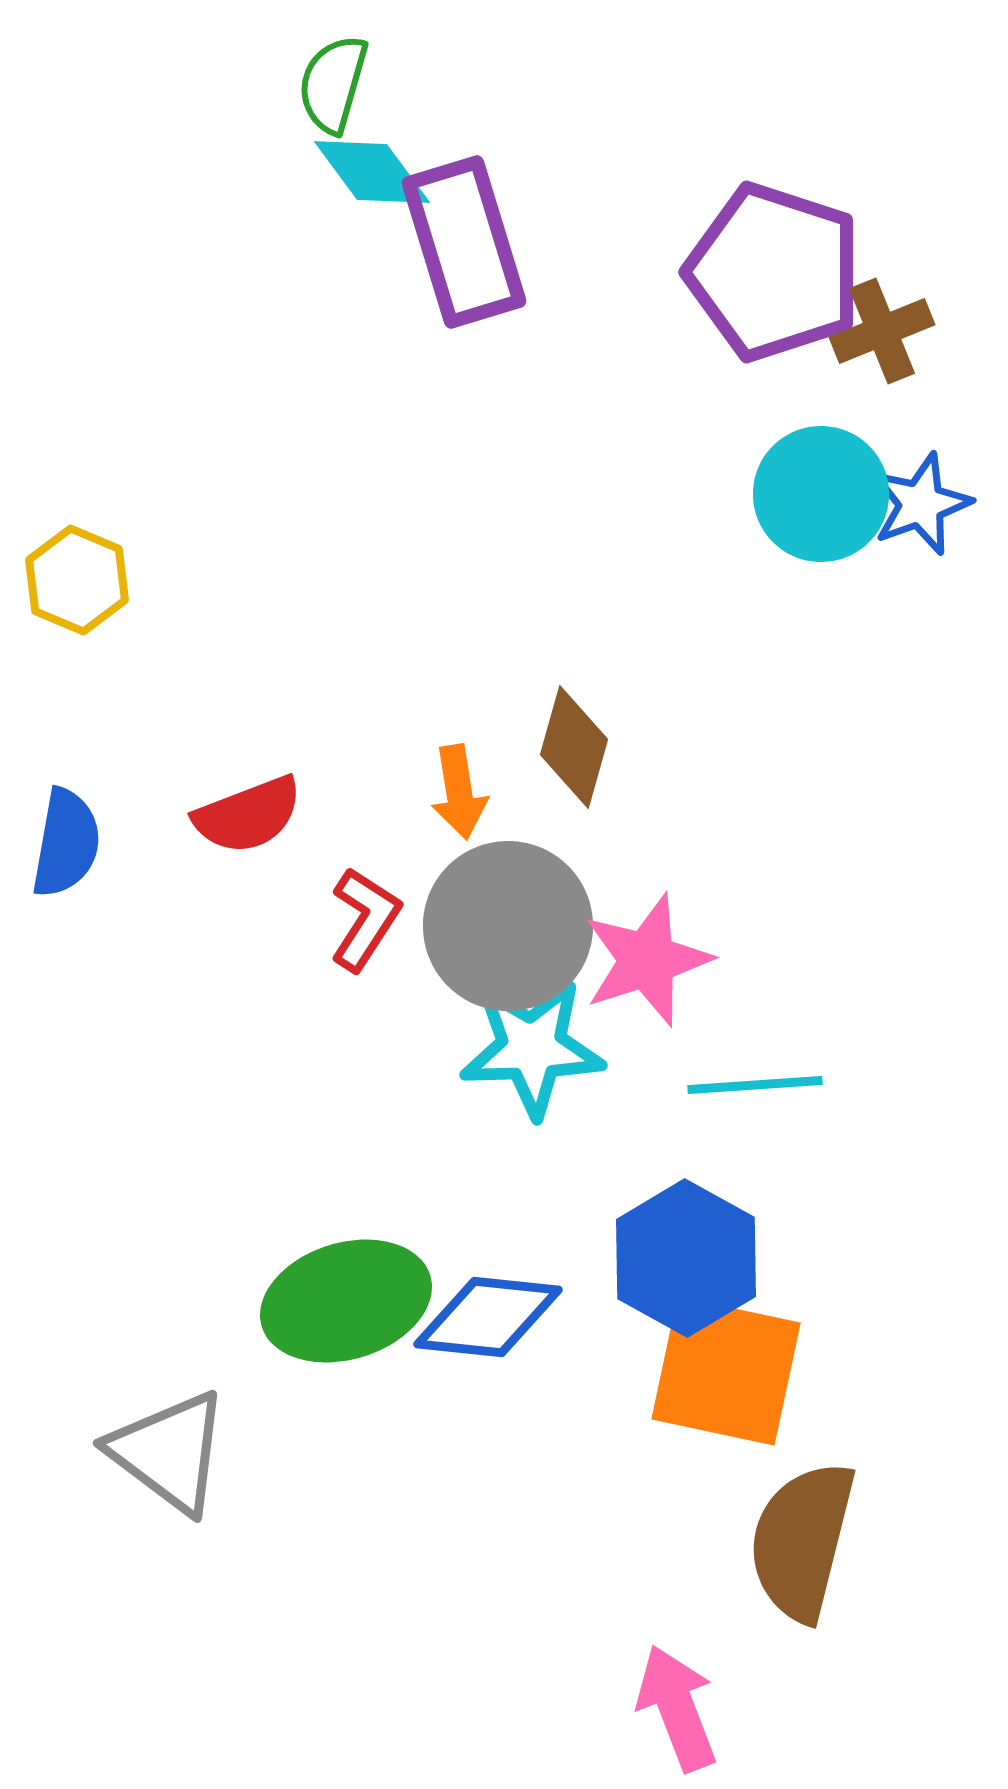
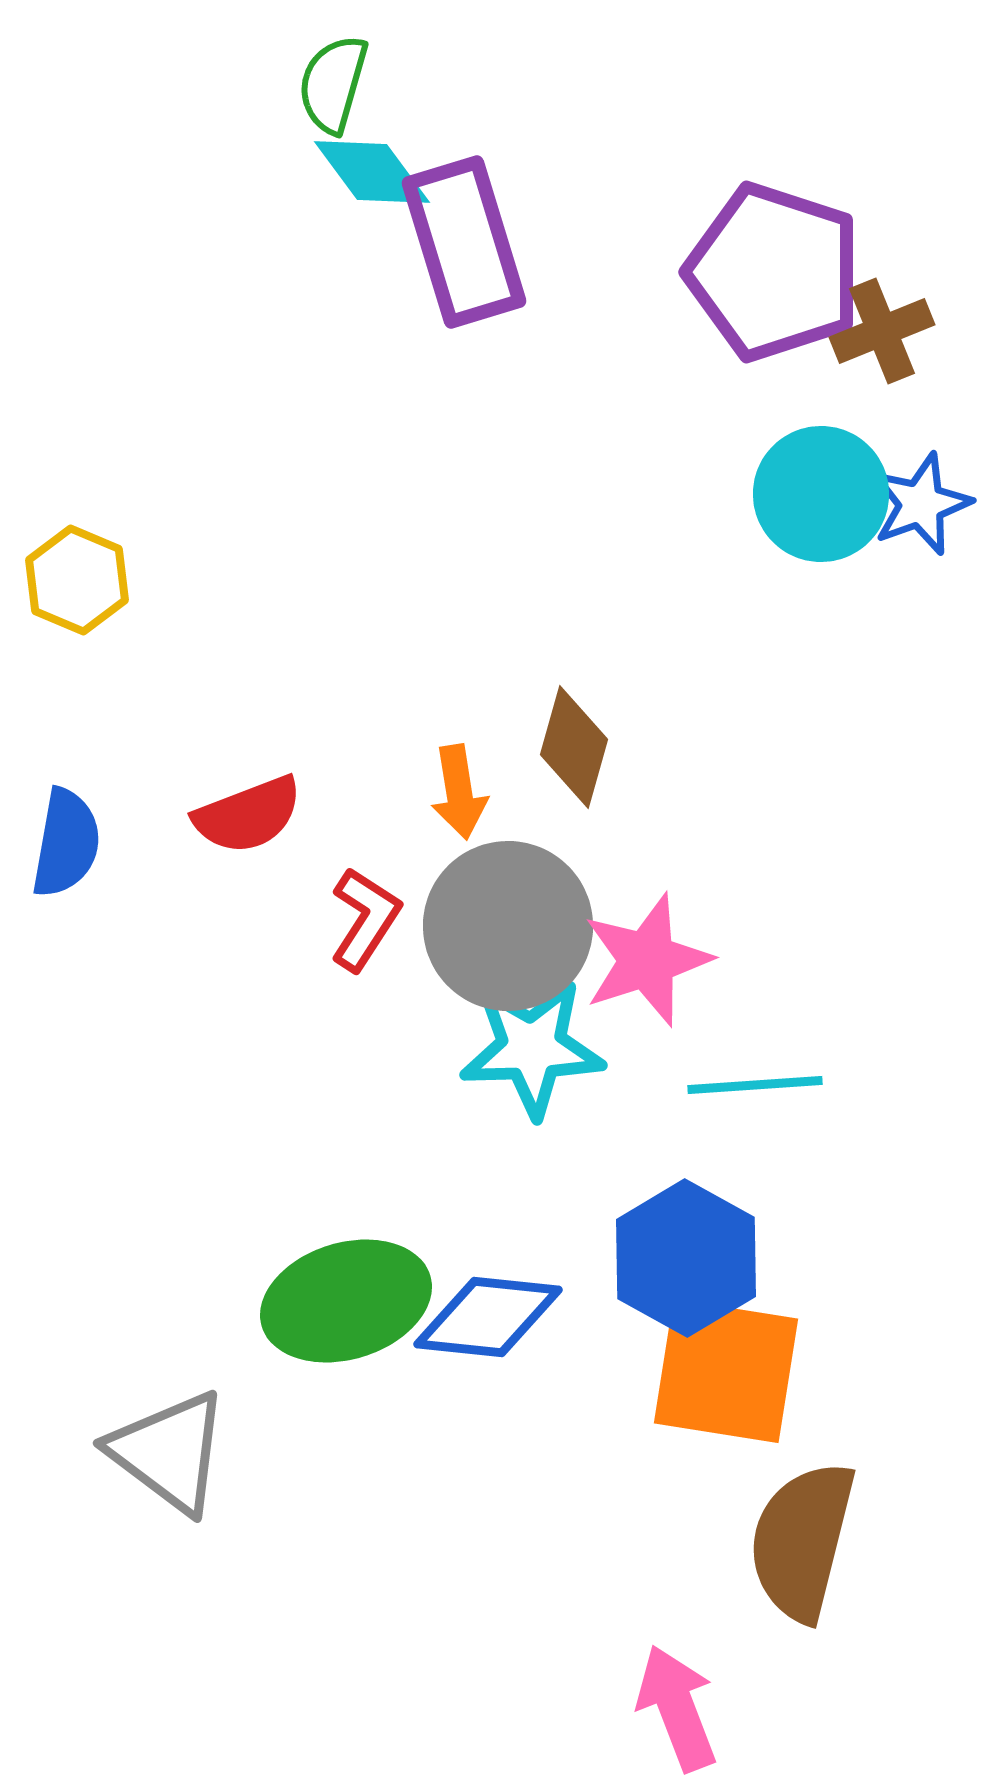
orange square: rotated 3 degrees counterclockwise
